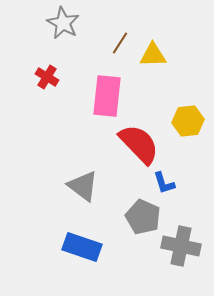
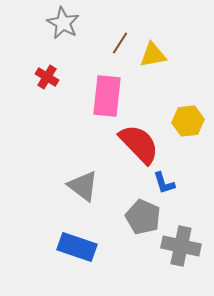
yellow triangle: rotated 8 degrees counterclockwise
blue rectangle: moved 5 px left
